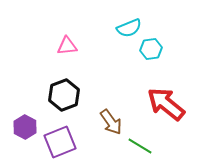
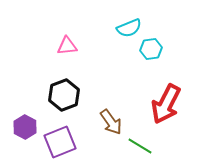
red arrow: rotated 102 degrees counterclockwise
